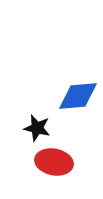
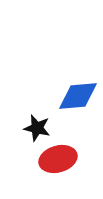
red ellipse: moved 4 px right, 3 px up; rotated 27 degrees counterclockwise
